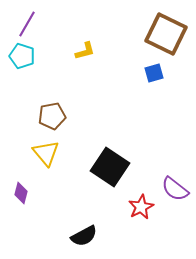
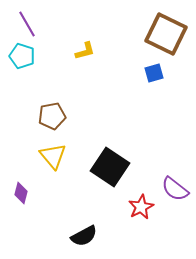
purple line: rotated 60 degrees counterclockwise
yellow triangle: moved 7 px right, 3 px down
